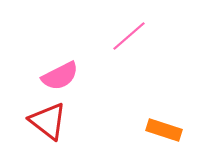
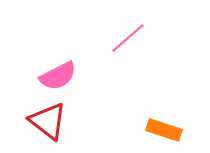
pink line: moved 1 px left, 2 px down
pink semicircle: moved 2 px left
